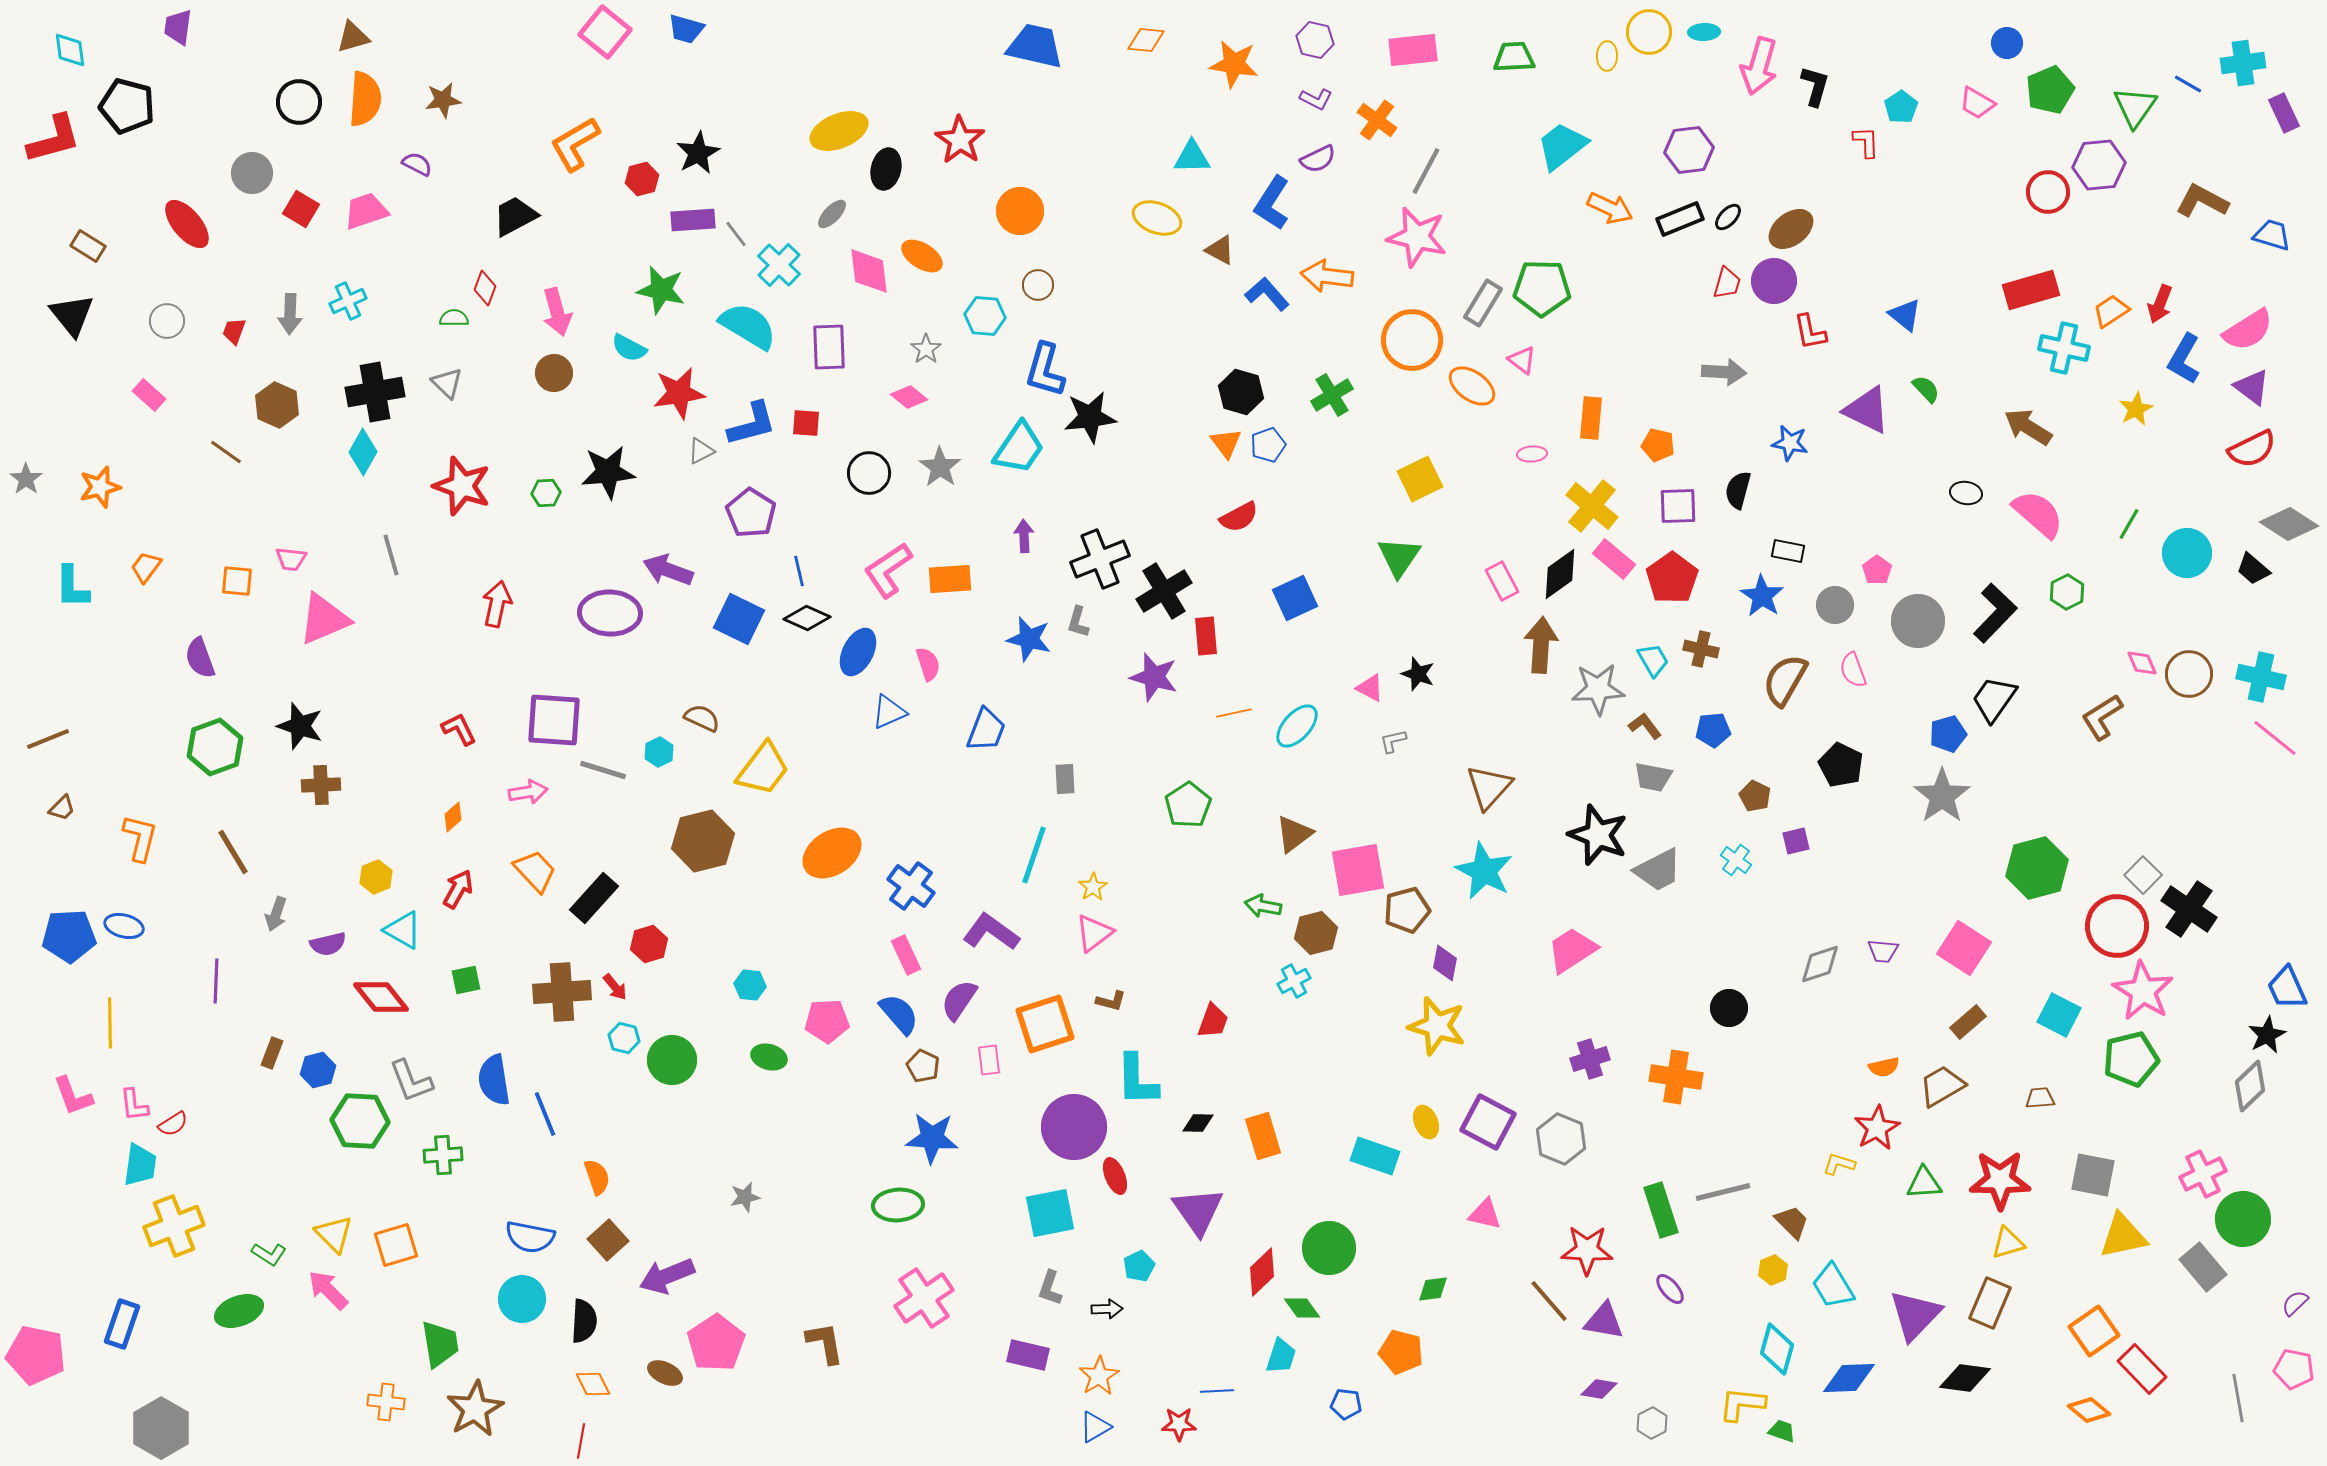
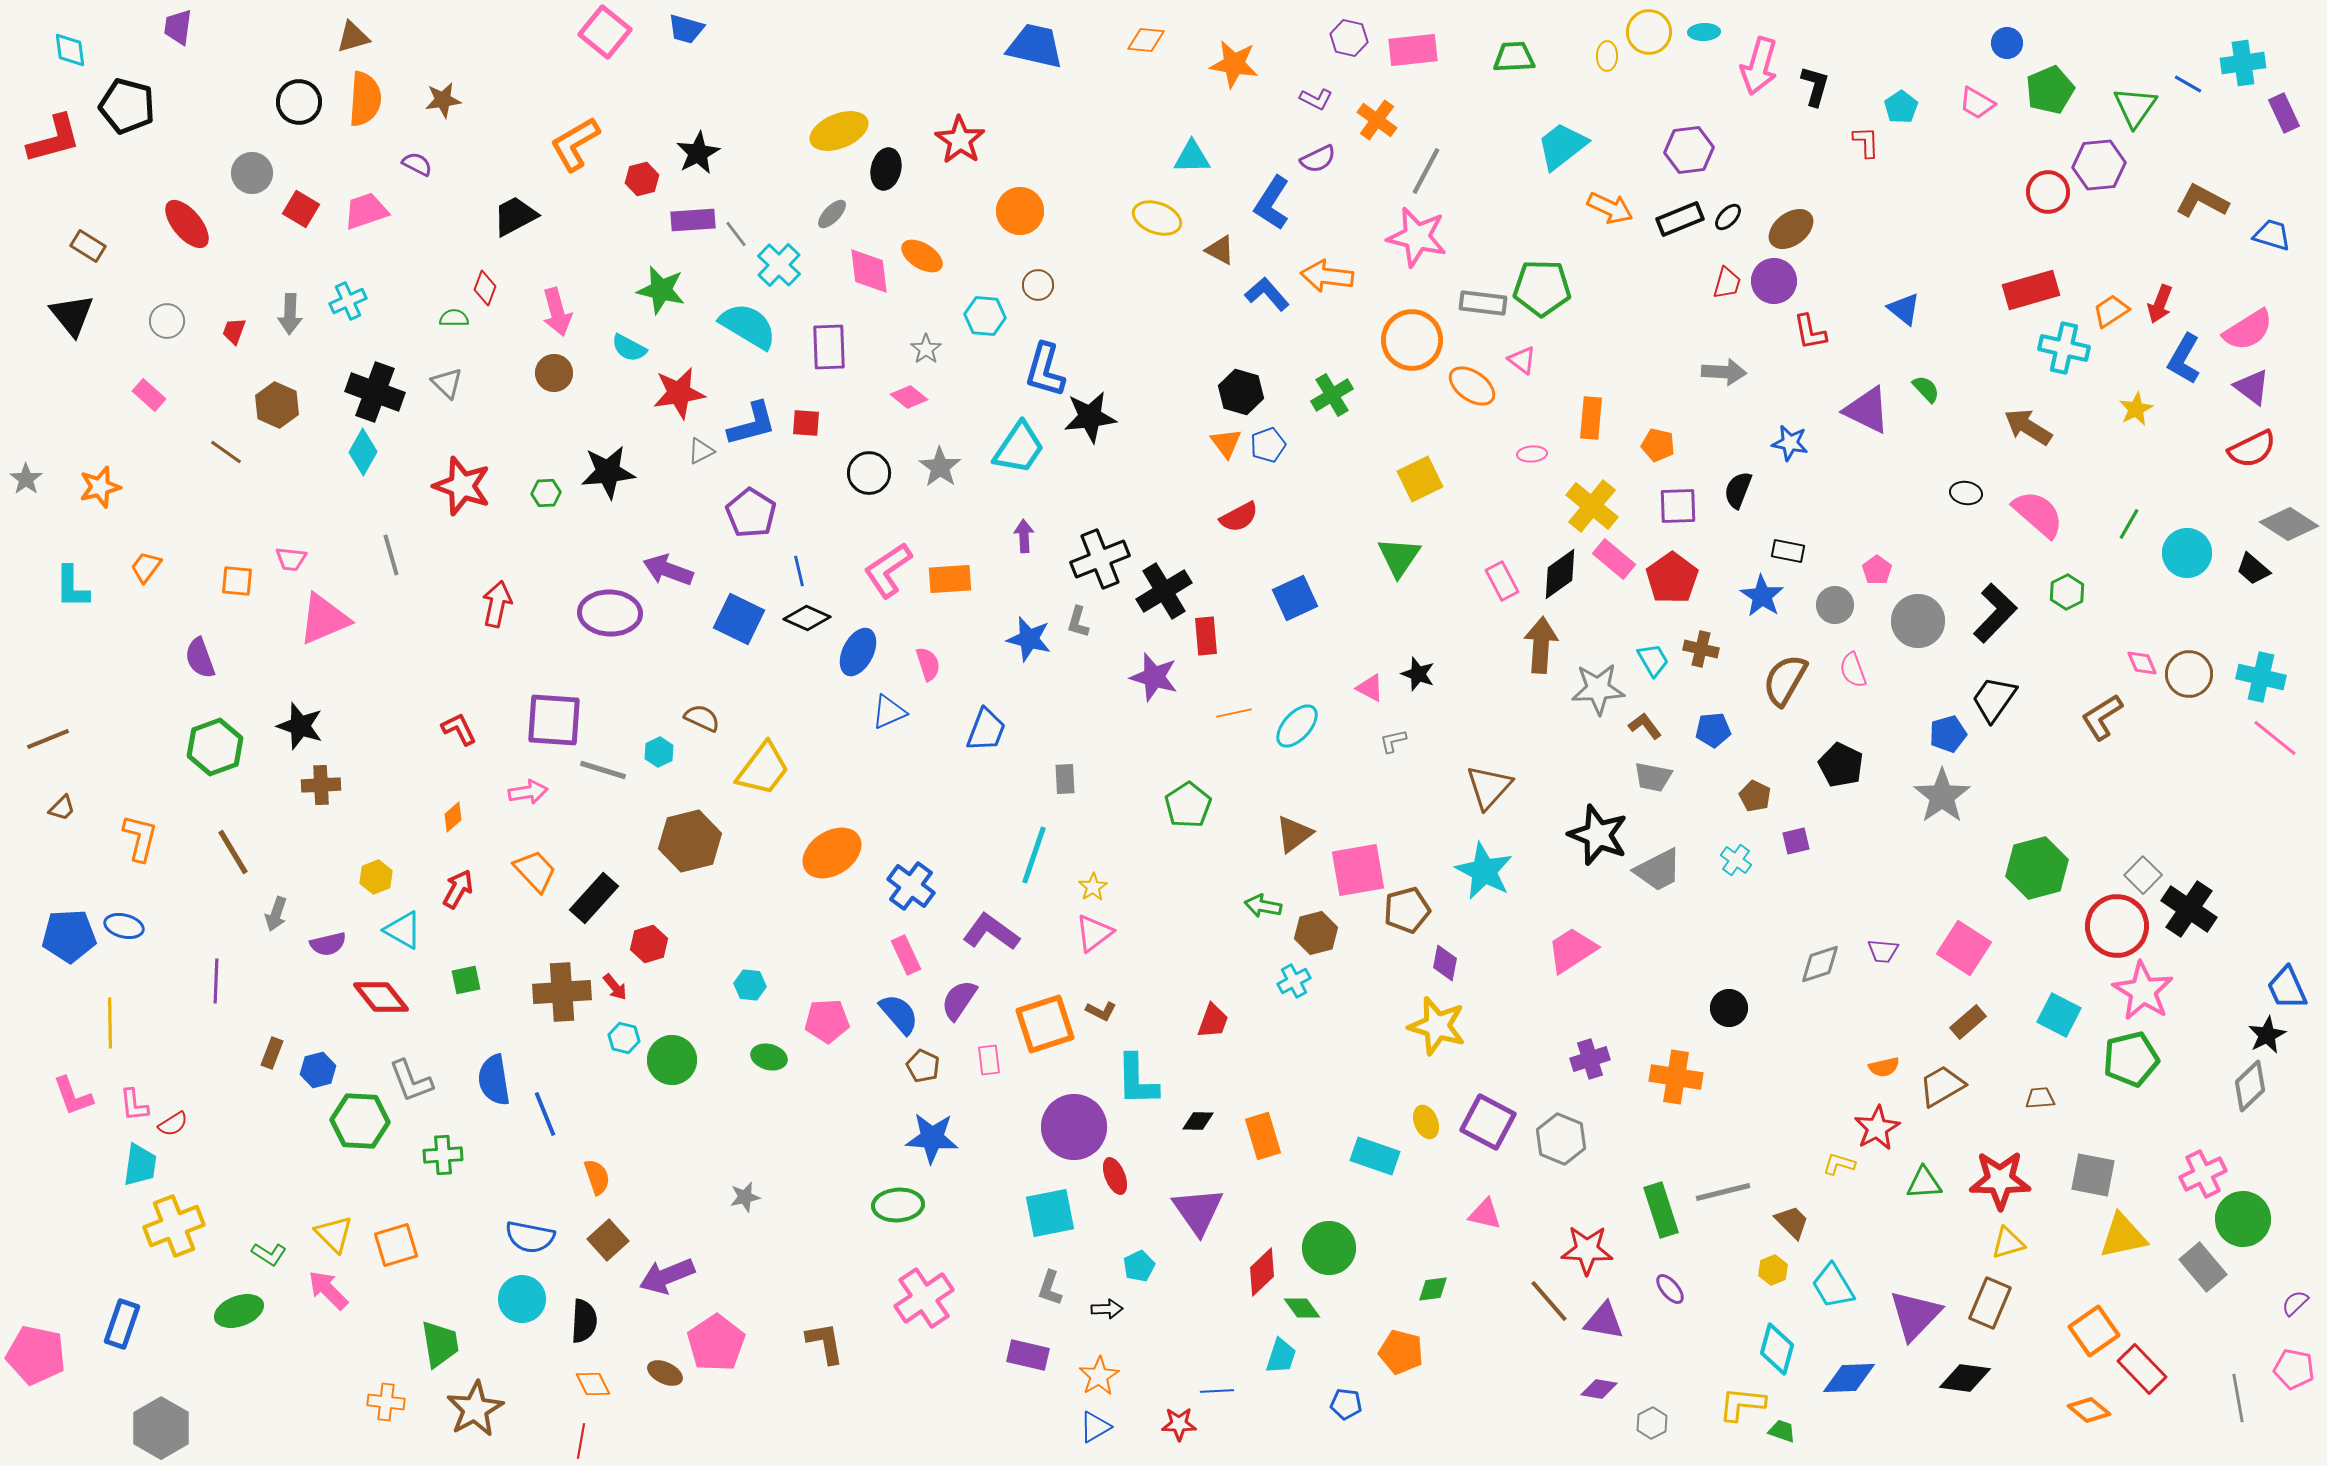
purple hexagon at (1315, 40): moved 34 px right, 2 px up
gray rectangle at (1483, 303): rotated 66 degrees clockwise
blue triangle at (1905, 315): moved 1 px left, 6 px up
black cross at (375, 392): rotated 30 degrees clockwise
black semicircle at (1738, 490): rotated 6 degrees clockwise
brown hexagon at (703, 841): moved 13 px left
brown L-shape at (1111, 1001): moved 10 px left, 10 px down; rotated 12 degrees clockwise
black diamond at (1198, 1123): moved 2 px up
